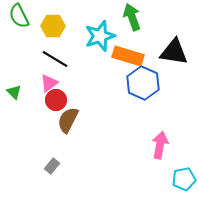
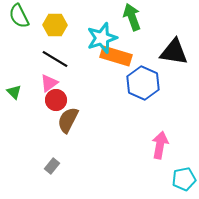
yellow hexagon: moved 2 px right, 1 px up
cyan star: moved 2 px right, 2 px down
orange rectangle: moved 12 px left
